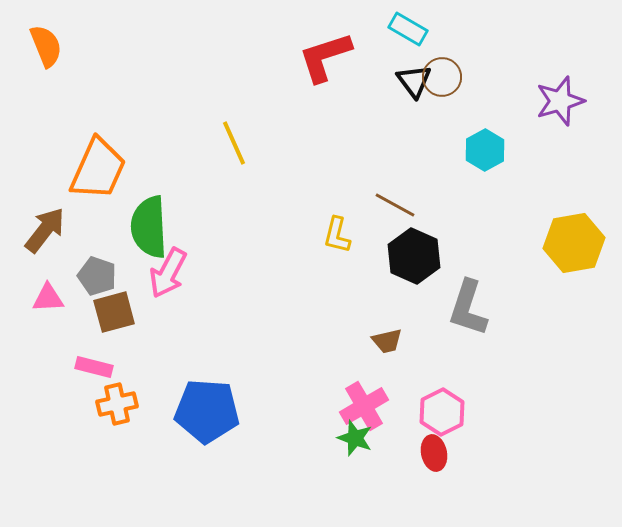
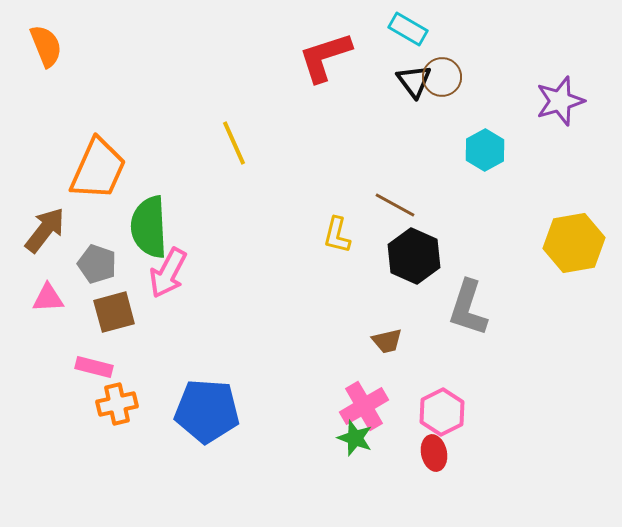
gray pentagon: moved 12 px up
